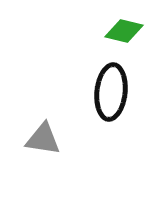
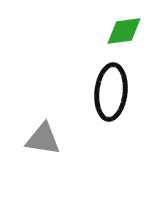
green diamond: rotated 21 degrees counterclockwise
